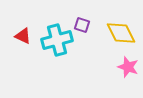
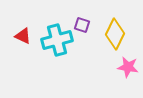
yellow diamond: moved 6 px left, 1 px down; rotated 52 degrees clockwise
pink star: rotated 10 degrees counterclockwise
